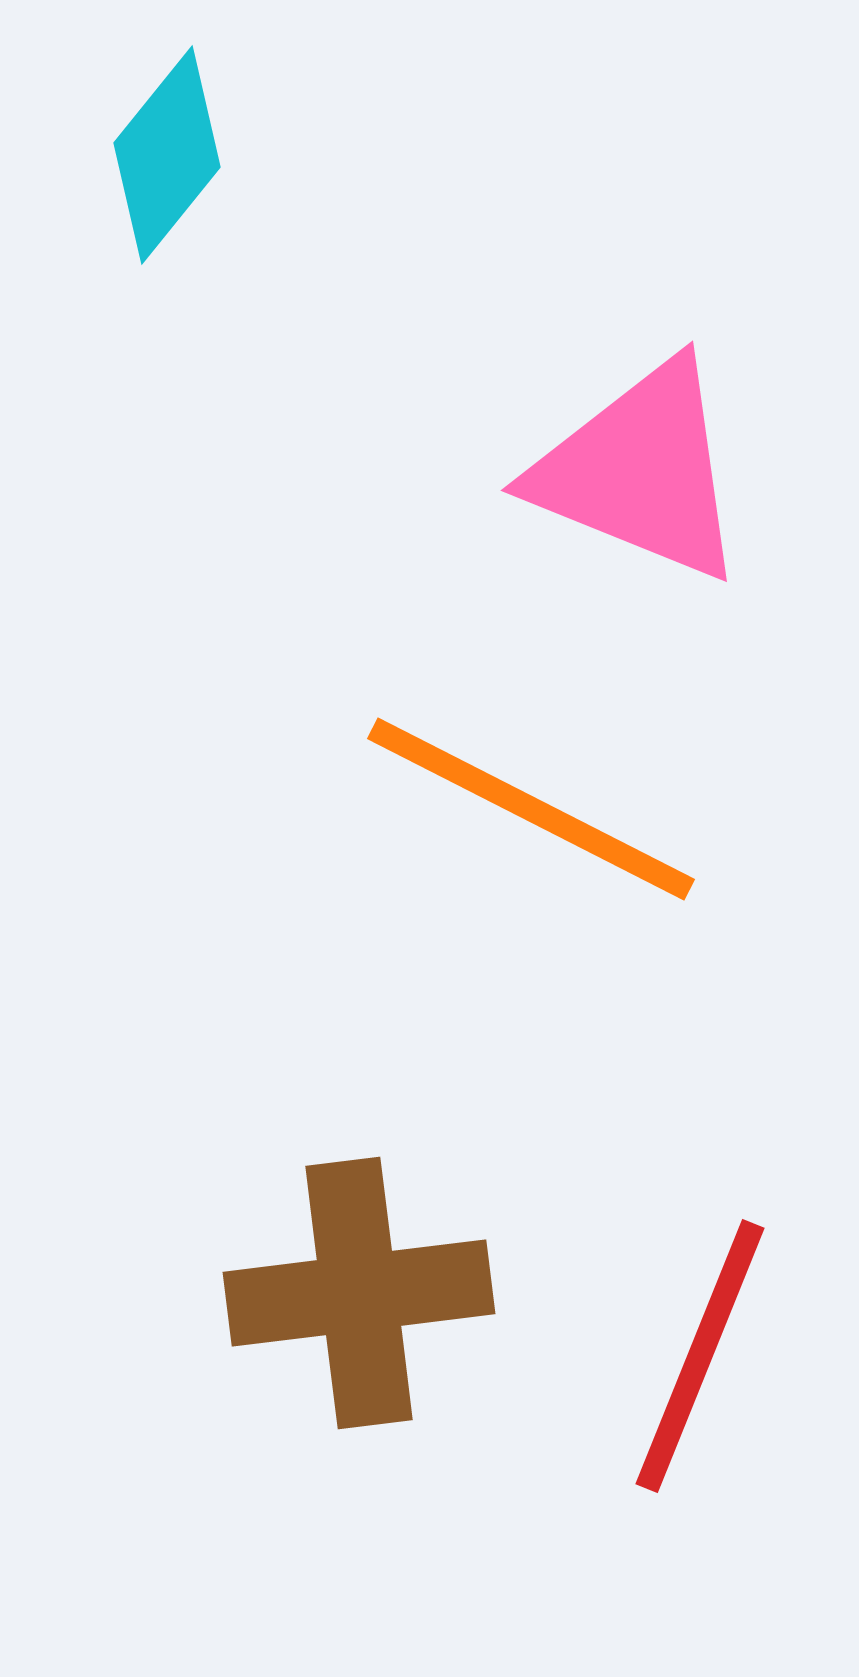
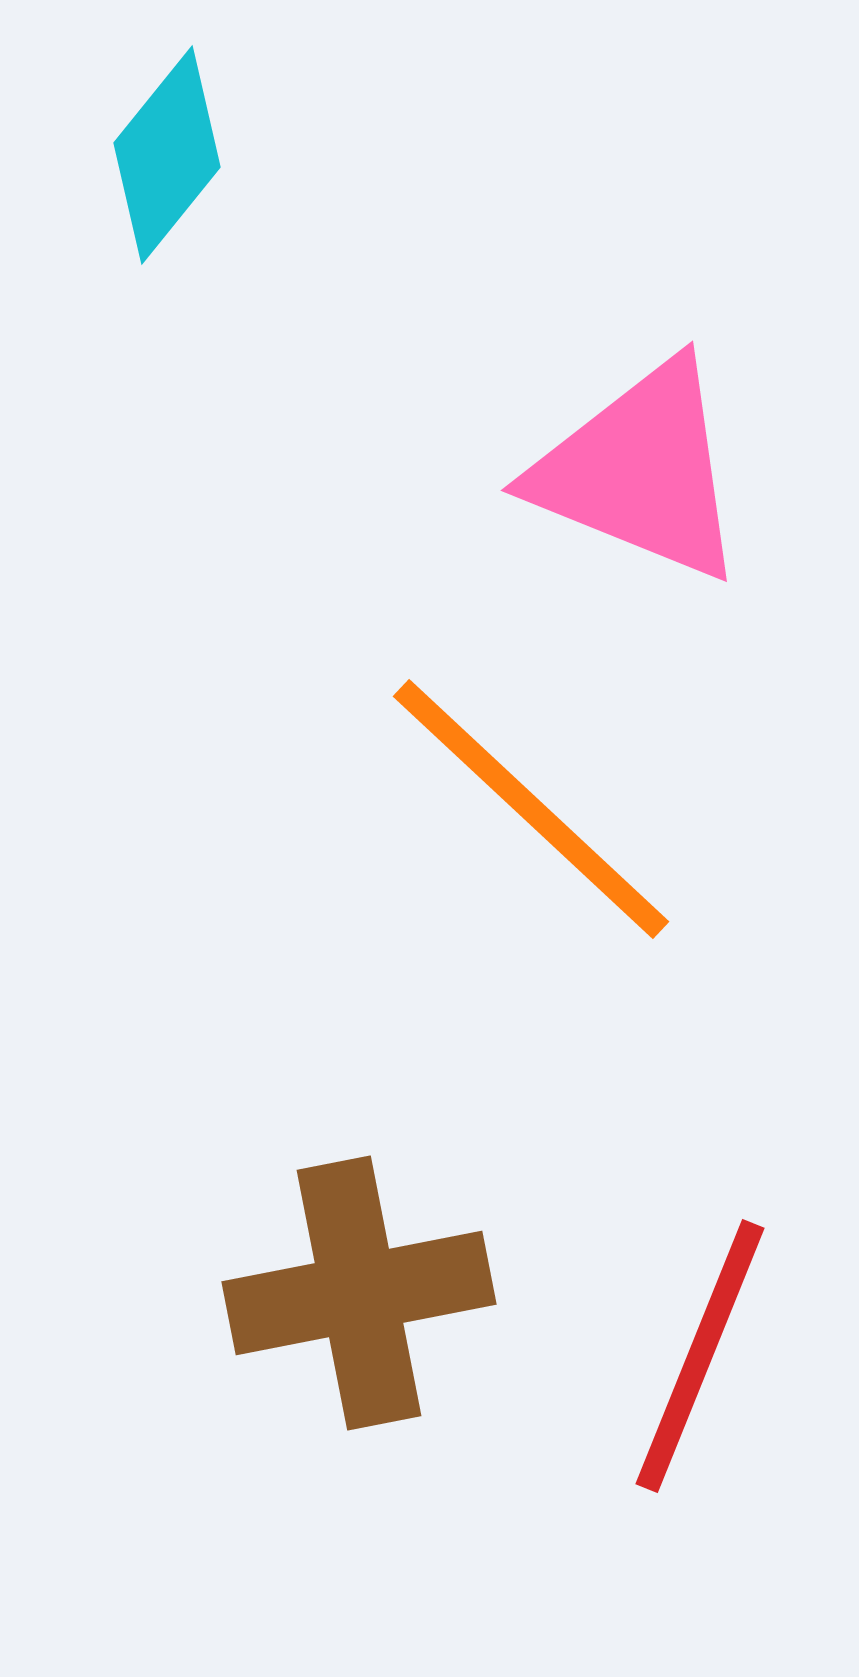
orange line: rotated 16 degrees clockwise
brown cross: rotated 4 degrees counterclockwise
